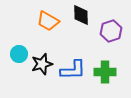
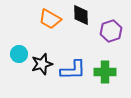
orange trapezoid: moved 2 px right, 2 px up
